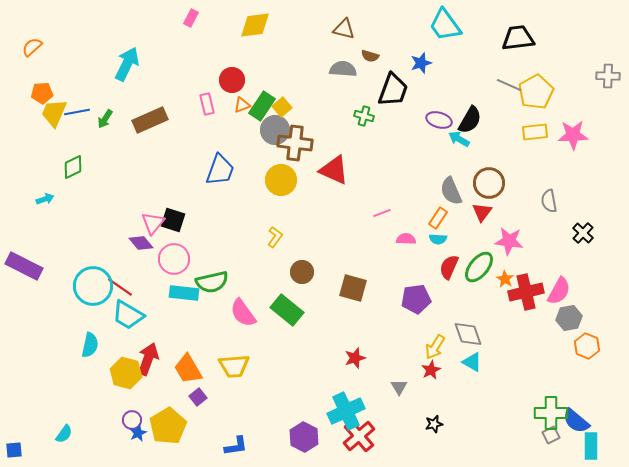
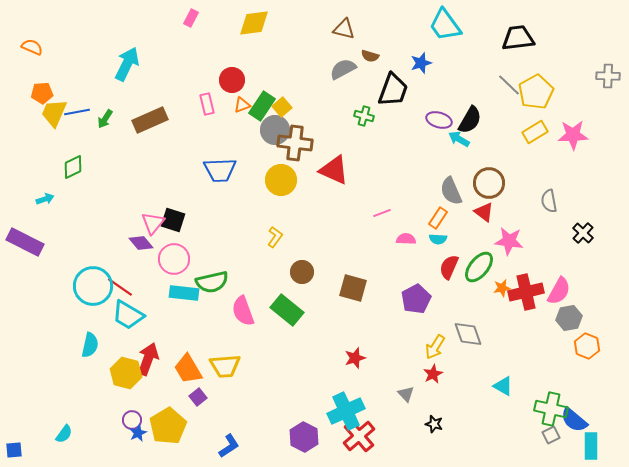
yellow diamond at (255, 25): moved 1 px left, 2 px up
orange semicircle at (32, 47): rotated 65 degrees clockwise
gray semicircle at (343, 69): rotated 32 degrees counterclockwise
gray line at (509, 85): rotated 20 degrees clockwise
yellow rectangle at (535, 132): rotated 25 degrees counterclockwise
blue trapezoid at (220, 170): rotated 68 degrees clockwise
red triangle at (482, 212): moved 2 px right; rotated 30 degrees counterclockwise
purple rectangle at (24, 266): moved 1 px right, 24 px up
orange star at (505, 279): moved 3 px left, 9 px down; rotated 30 degrees clockwise
purple pentagon at (416, 299): rotated 20 degrees counterclockwise
pink semicircle at (243, 313): moved 2 px up; rotated 16 degrees clockwise
cyan triangle at (472, 362): moved 31 px right, 24 px down
yellow trapezoid at (234, 366): moved 9 px left
red star at (431, 370): moved 2 px right, 4 px down
gray triangle at (399, 387): moved 7 px right, 7 px down; rotated 12 degrees counterclockwise
green cross at (551, 413): moved 4 px up; rotated 12 degrees clockwise
blue semicircle at (576, 421): moved 2 px left, 1 px up
black star at (434, 424): rotated 30 degrees clockwise
blue L-shape at (236, 446): moved 7 px left; rotated 25 degrees counterclockwise
